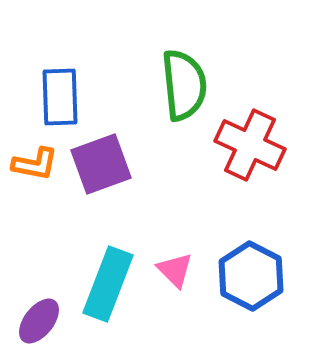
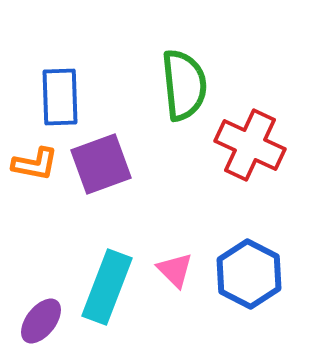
blue hexagon: moved 2 px left, 2 px up
cyan rectangle: moved 1 px left, 3 px down
purple ellipse: moved 2 px right
